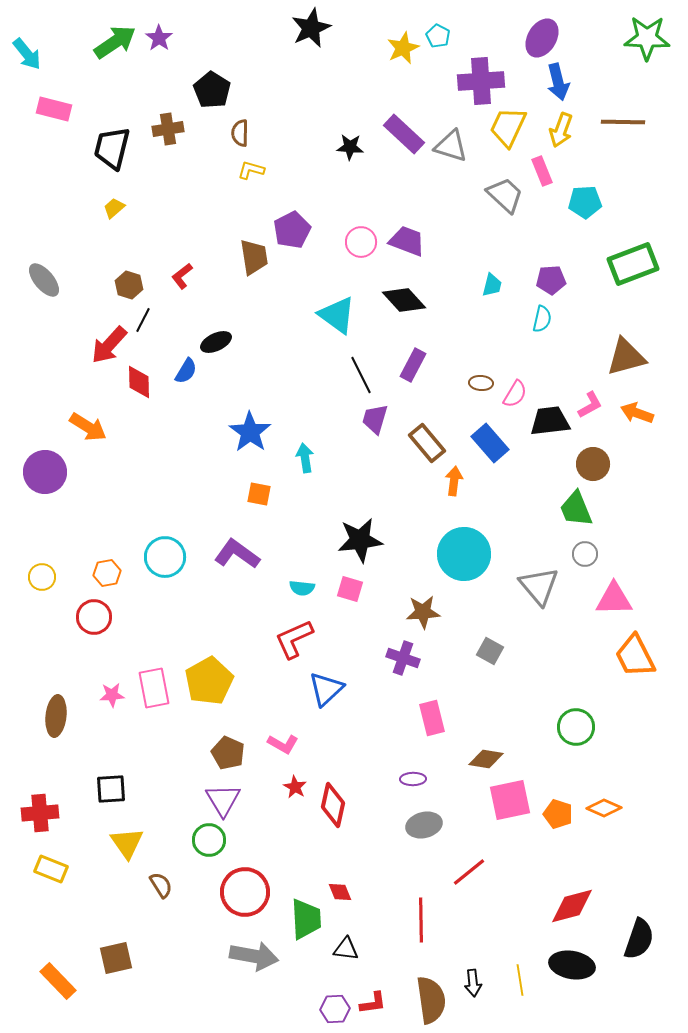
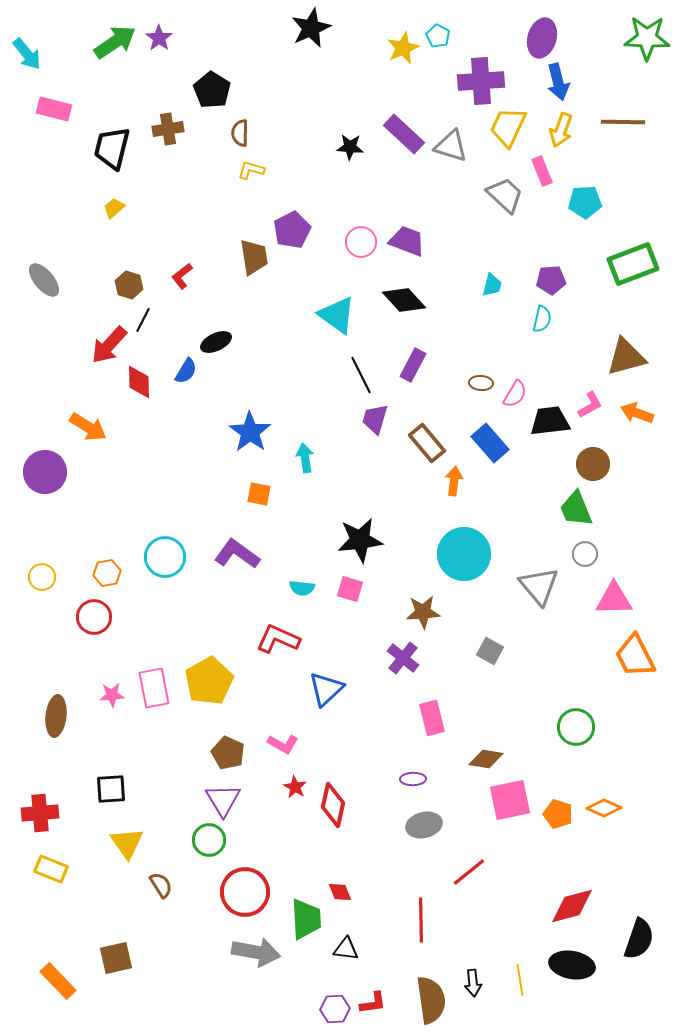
purple ellipse at (542, 38): rotated 15 degrees counterclockwise
red L-shape at (294, 639): moved 16 px left; rotated 48 degrees clockwise
purple cross at (403, 658): rotated 20 degrees clockwise
gray arrow at (254, 956): moved 2 px right, 4 px up
